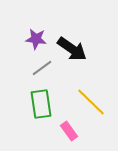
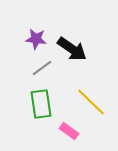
pink rectangle: rotated 18 degrees counterclockwise
